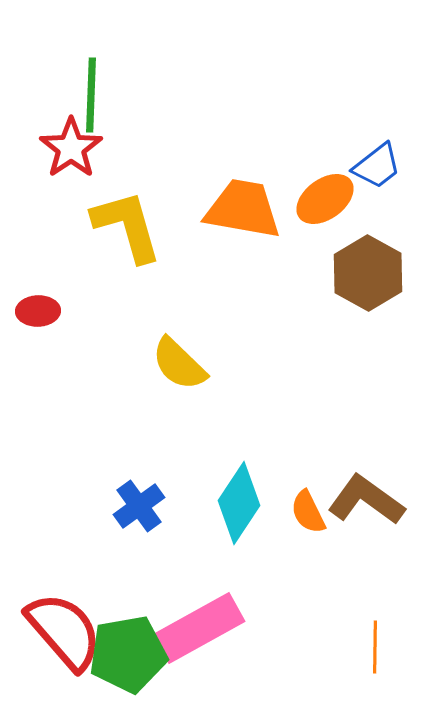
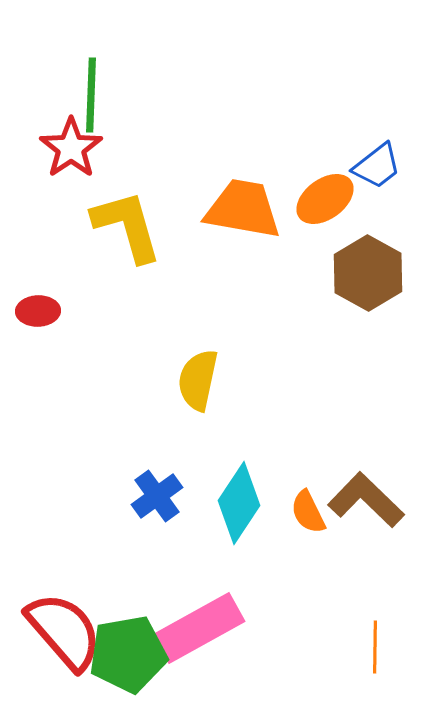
yellow semicircle: moved 19 px right, 16 px down; rotated 58 degrees clockwise
brown L-shape: rotated 8 degrees clockwise
blue cross: moved 18 px right, 10 px up
